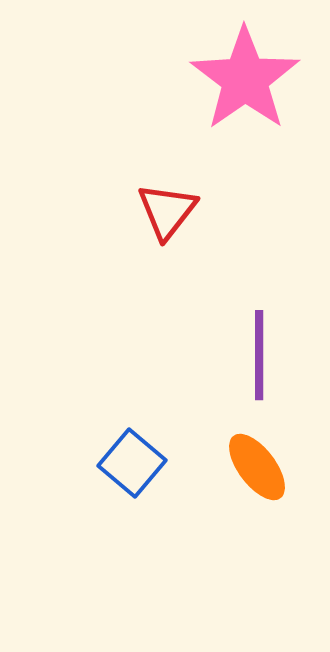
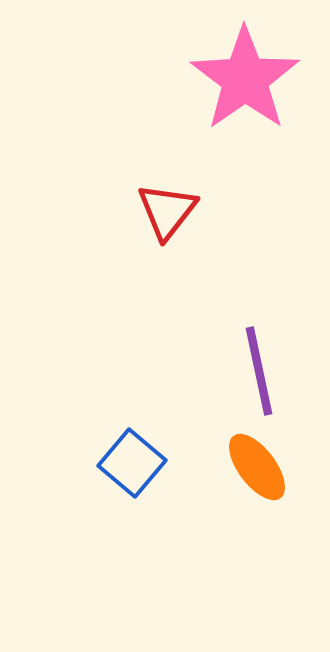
purple line: moved 16 px down; rotated 12 degrees counterclockwise
